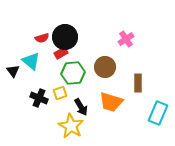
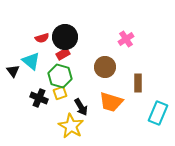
red rectangle: moved 2 px right, 1 px down
green hexagon: moved 13 px left, 3 px down; rotated 20 degrees clockwise
